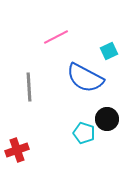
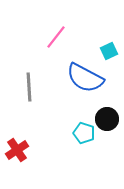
pink line: rotated 25 degrees counterclockwise
red cross: rotated 15 degrees counterclockwise
